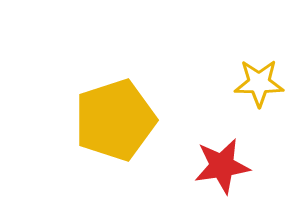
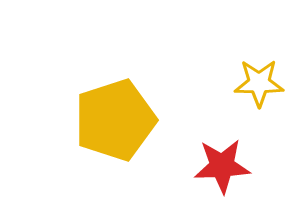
red star: rotated 6 degrees clockwise
